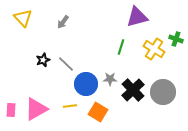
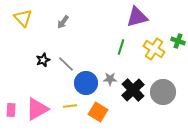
green cross: moved 2 px right, 2 px down
blue circle: moved 1 px up
pink triangle: moved 1 px right
